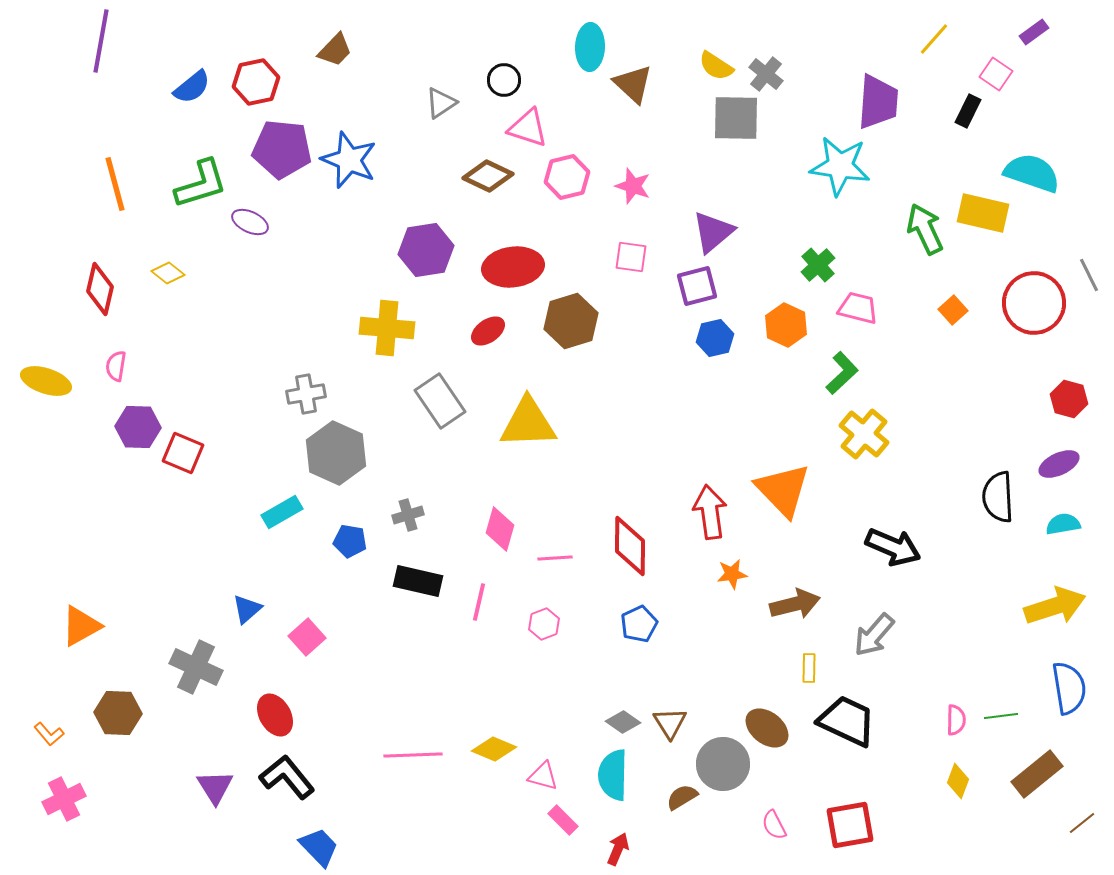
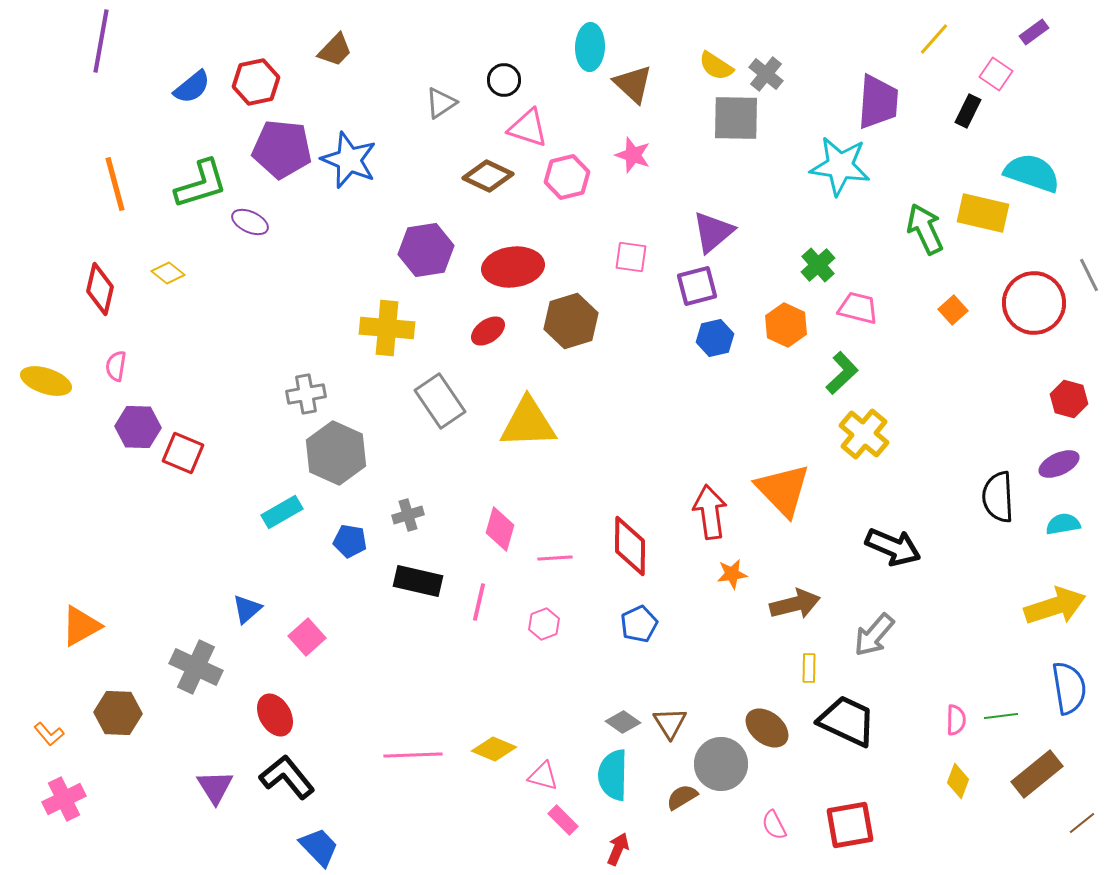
pink star at (633, 186): moved 31 px up
gray circle at (723, 764): moved 2 px left
